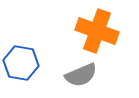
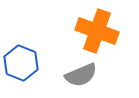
blue hexagon: rotated 12 degrees clockwise
